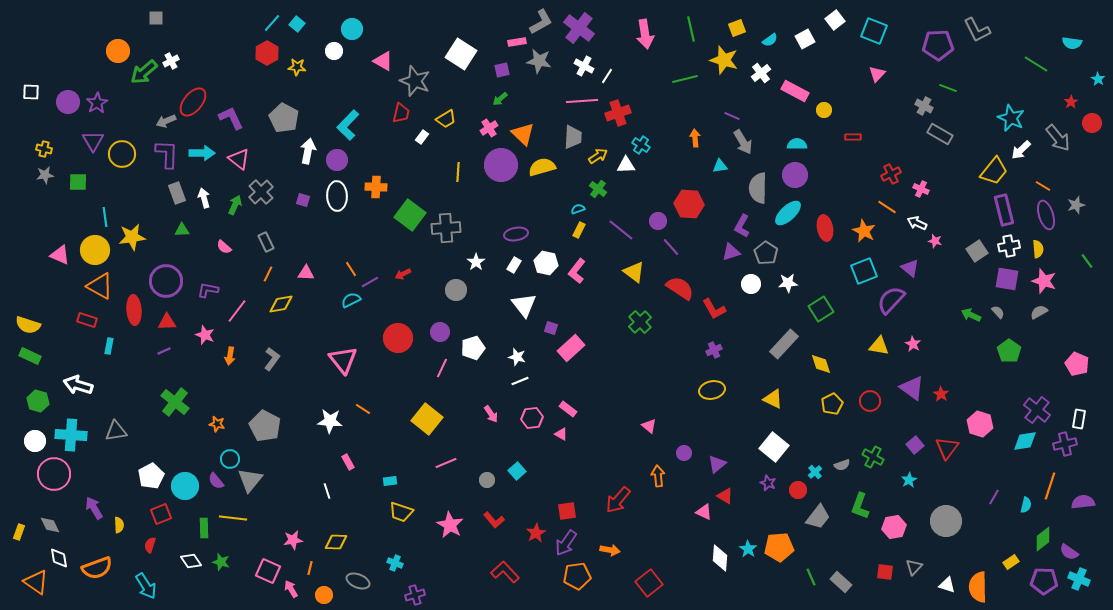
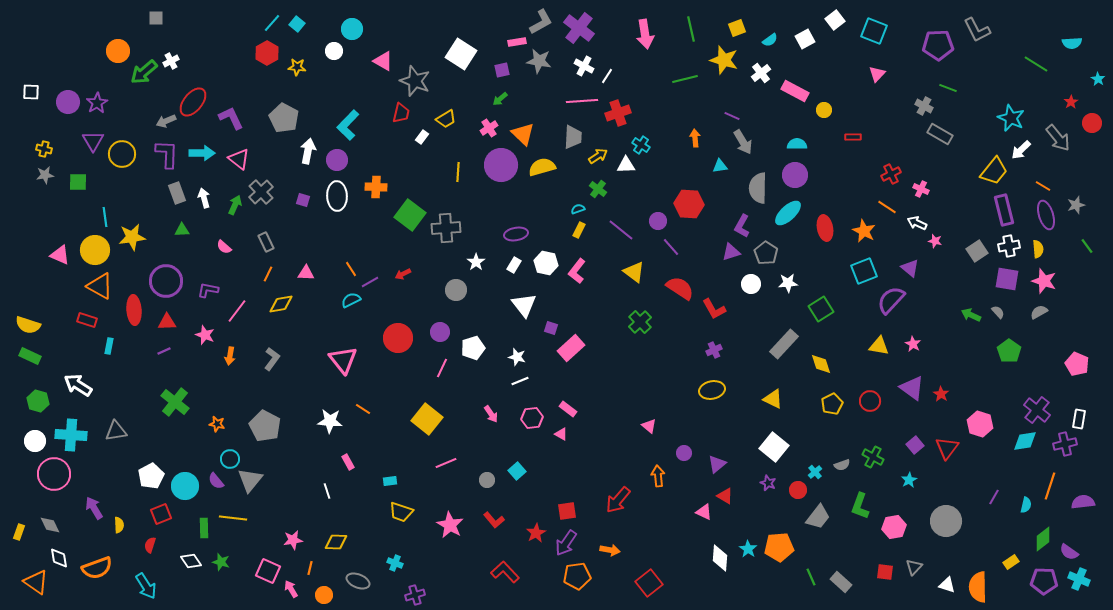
cyan semicircle at (1072, 43): rotated 12 degrees counterclockwise
green line at (1087, 261): moved 15 px up
white arrow at (78, 385): rotated 16 degrees clockwise
